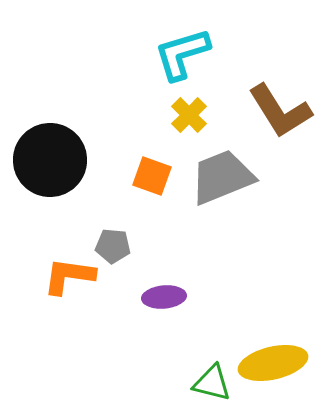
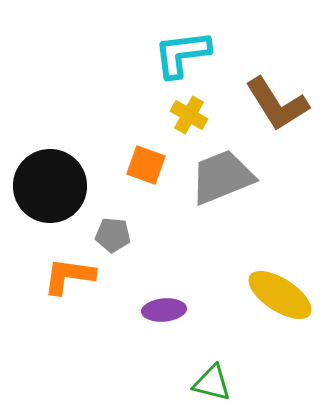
cyan L-shape: rotated 10 degrees clockwise
brown L-shape: moved 3 px left, 7 px up
yellow cross: rotated 15 degrees counterclockwise
black circle: moved 26 px down
orange square: moved 6 px left, 11 px up
gray pentagon: moved 11 px up
purple ellipse: moved 13 px down
yellow ellipse: moved 7 px right, 68 px up; rotated 46 degrees clockwise
